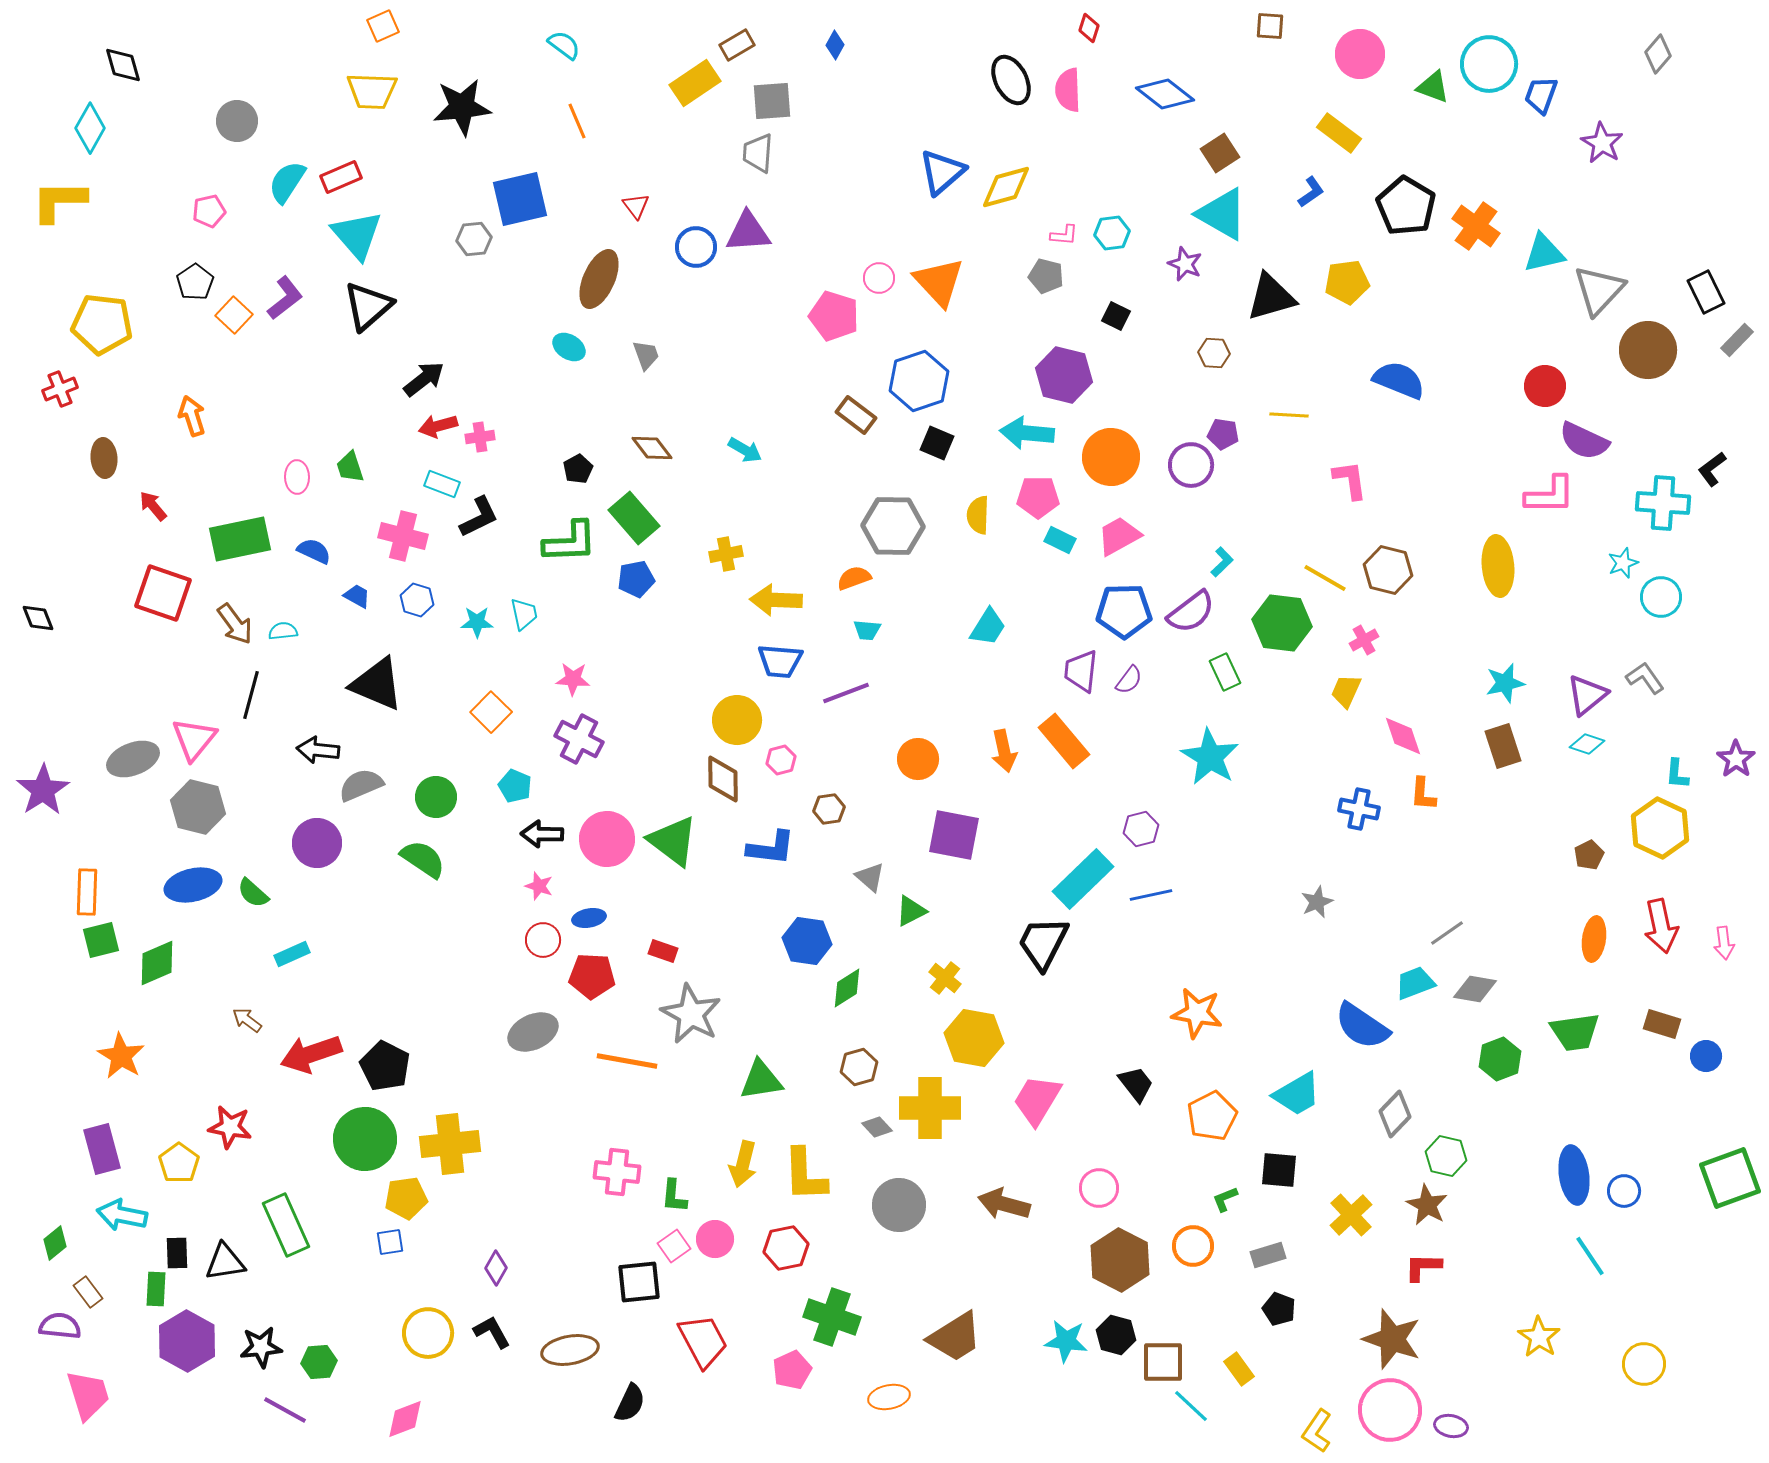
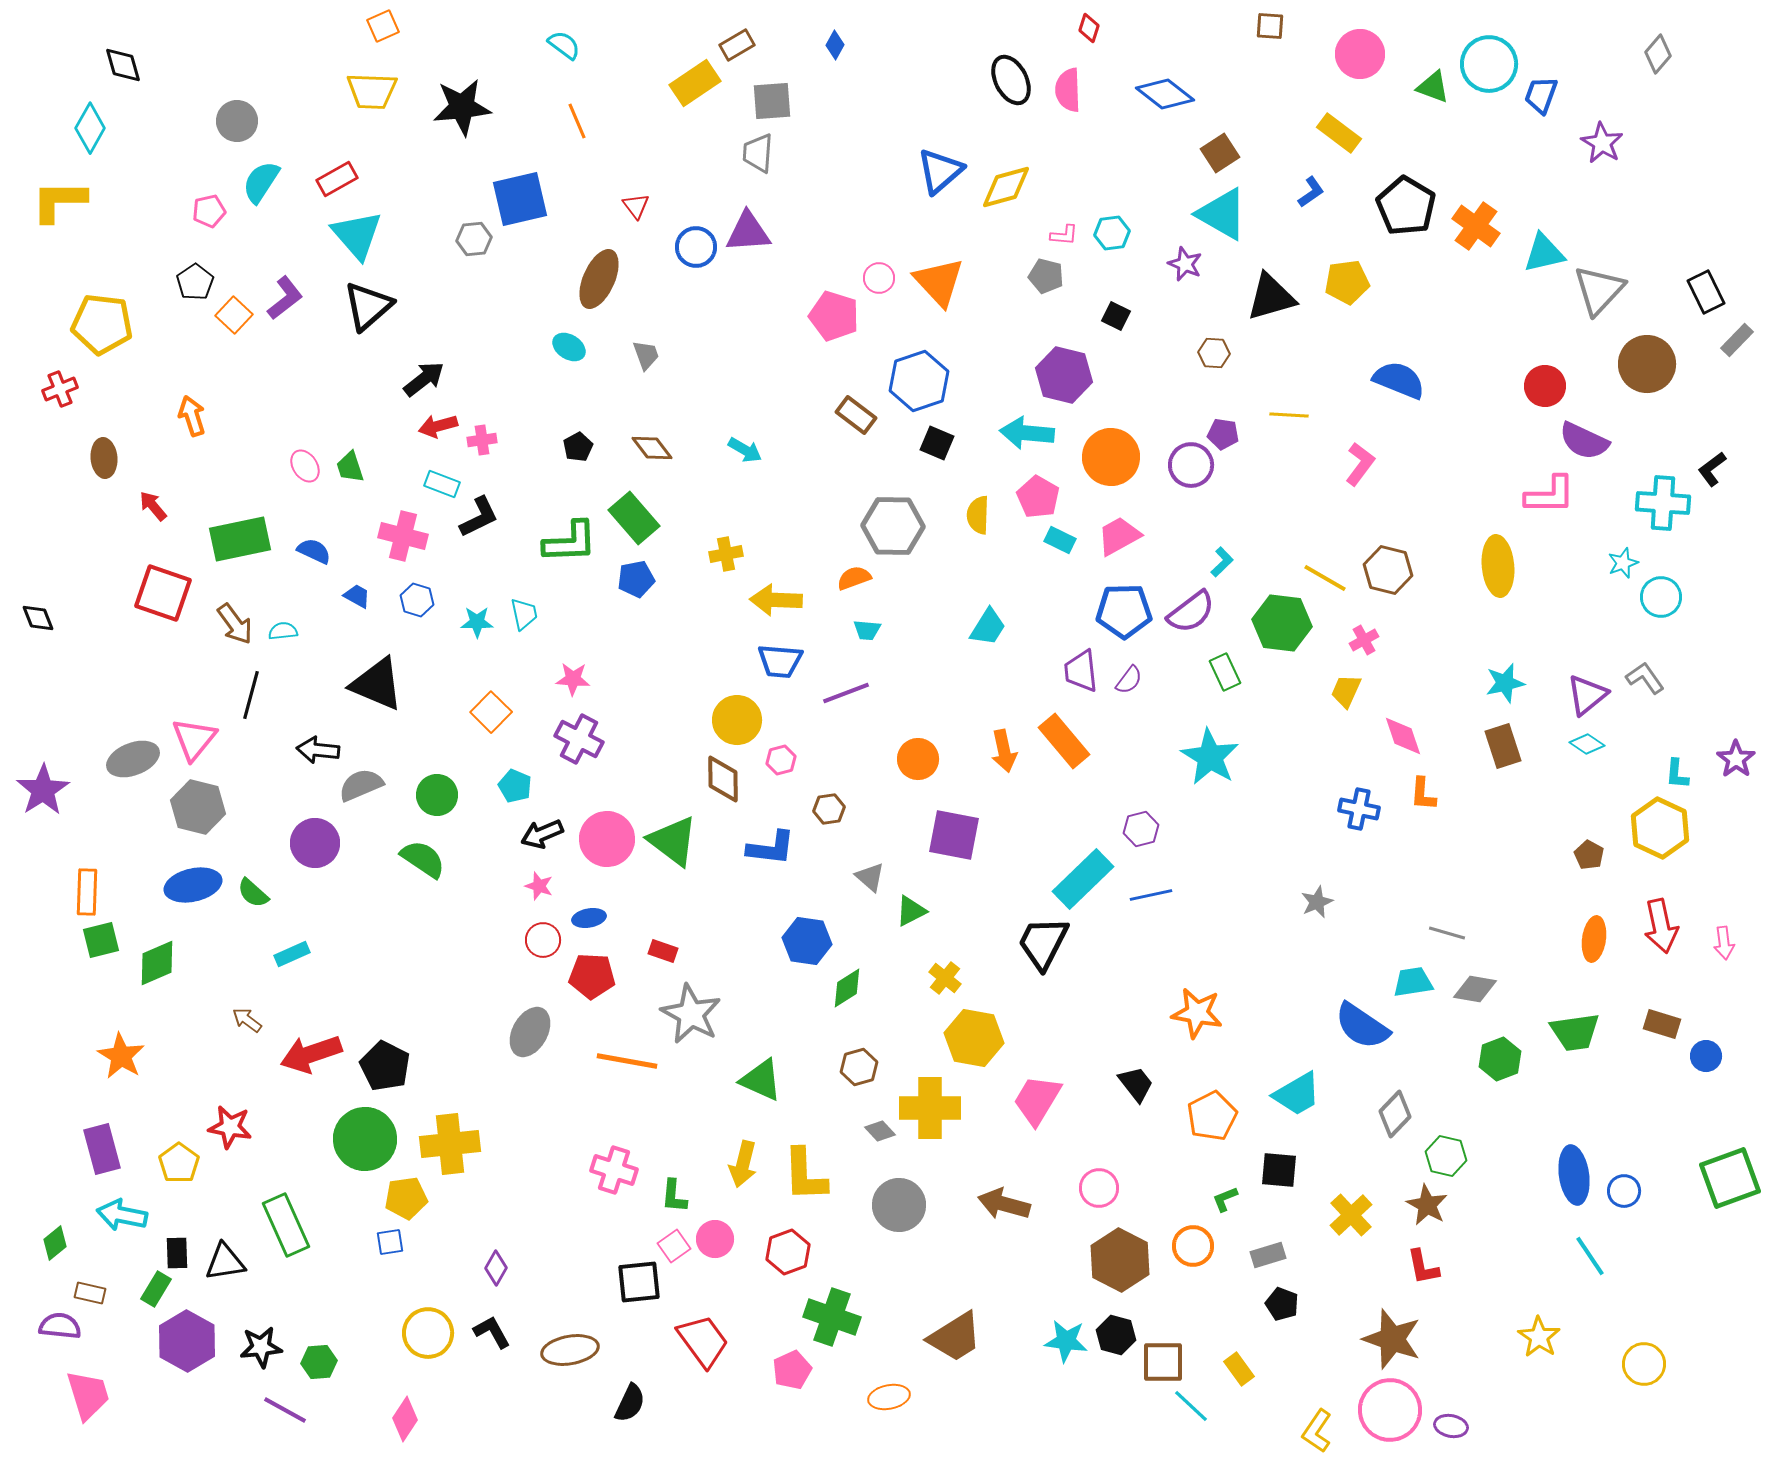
blue triangle at (942, 172): moved 2 px left, 1 px up
red rectangle at (341, 177): moved 4 px left, 2 px down; rotated 6 degrees counterclockwise
cyan semicircle at (287, 182): moved 26 px left
brown circle at (1648, 350): moved 1 px left, 14 px down
pink cross at (480, 437): moved 2 px right, 3 px down
black pentagon at (578, 469): moved 22 px up
pink ellipse at (297, 477): moved 8 px right, 11 px up; rotated 32 degrees counterclockwise
pink L-shape at (1350, 480): moved 10 px right, 16 px up; rotated 45 degrees clockwise
pink pentagon at (1038, 497): rotated 30 degrees clockwise
purple trapezoid at (1081, 671): rotated 12 degrees counterclockwise
cyan diamond at (1587, 744): rotated 16 degrees clockwise
green circle at (436, 797): moved 1 px right, 2 px up
black arrow at (542, 834): rotated 24 degrees counterclockwise
purple circle at (317, 843): moved 2 px left
brown pentagon at (1589, 855): rotated 16 degrees counterclockwise
gray line at (1447, 933): rotated 51 degrees clockwise
cyan trapezoid at (1415, 983): moved 2 px left, 1 px up; rotated 12 degrees clockwise
gray ellipse at (533, 1032): moved 3 px left; rotated 36 degrees counterclockwise
green triangle at (761, 1080): rotated 33 degrees clockwise
gray diamond at (877, 1127): moved 3 px right, 4 px down
pink cross at (617, 1172): moved 3 px left, 2 px up; rotated 12 degrees clockwise
red hexagon at (786, 1248): moved 2 px right, 4 px down; rotated 9 degrees counterclockwise
red L-shape at (1423, 1267): rotated 102 degrees counterclockwise
green rectangle at (156, 1289): rotated 28 degrees clockwise
brown rectangle at (88, 1292): moved 2 px right, 1 px down; rotated 40 degrees counterclockwise
black pentagon at (1279, 1309): moved 3 px right, 5 px up
red trapezoid at (703, 1341): rotated 8 degrees counterclockwise
pink diamond at (405, 1419): rotated 36 degrees counterclockwise
